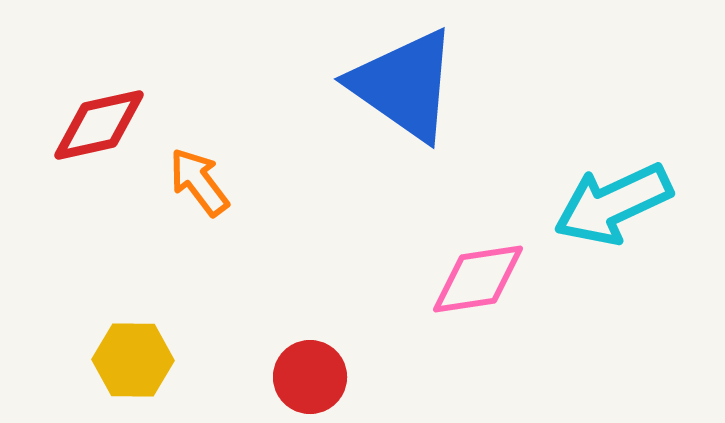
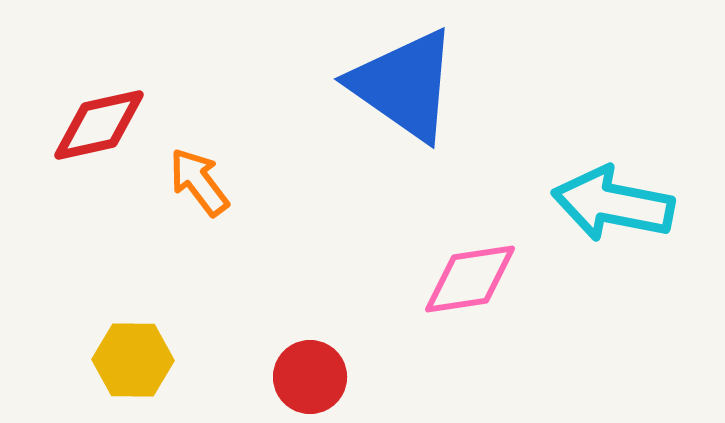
cyan arrow: rotated 36 degrees clockwise
pink diamond: moved 8 px left
